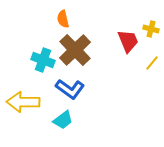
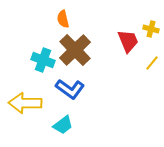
yellow arrow: moved 2 px right, 1 px down
cyan trapezoid: moved 5 px down
